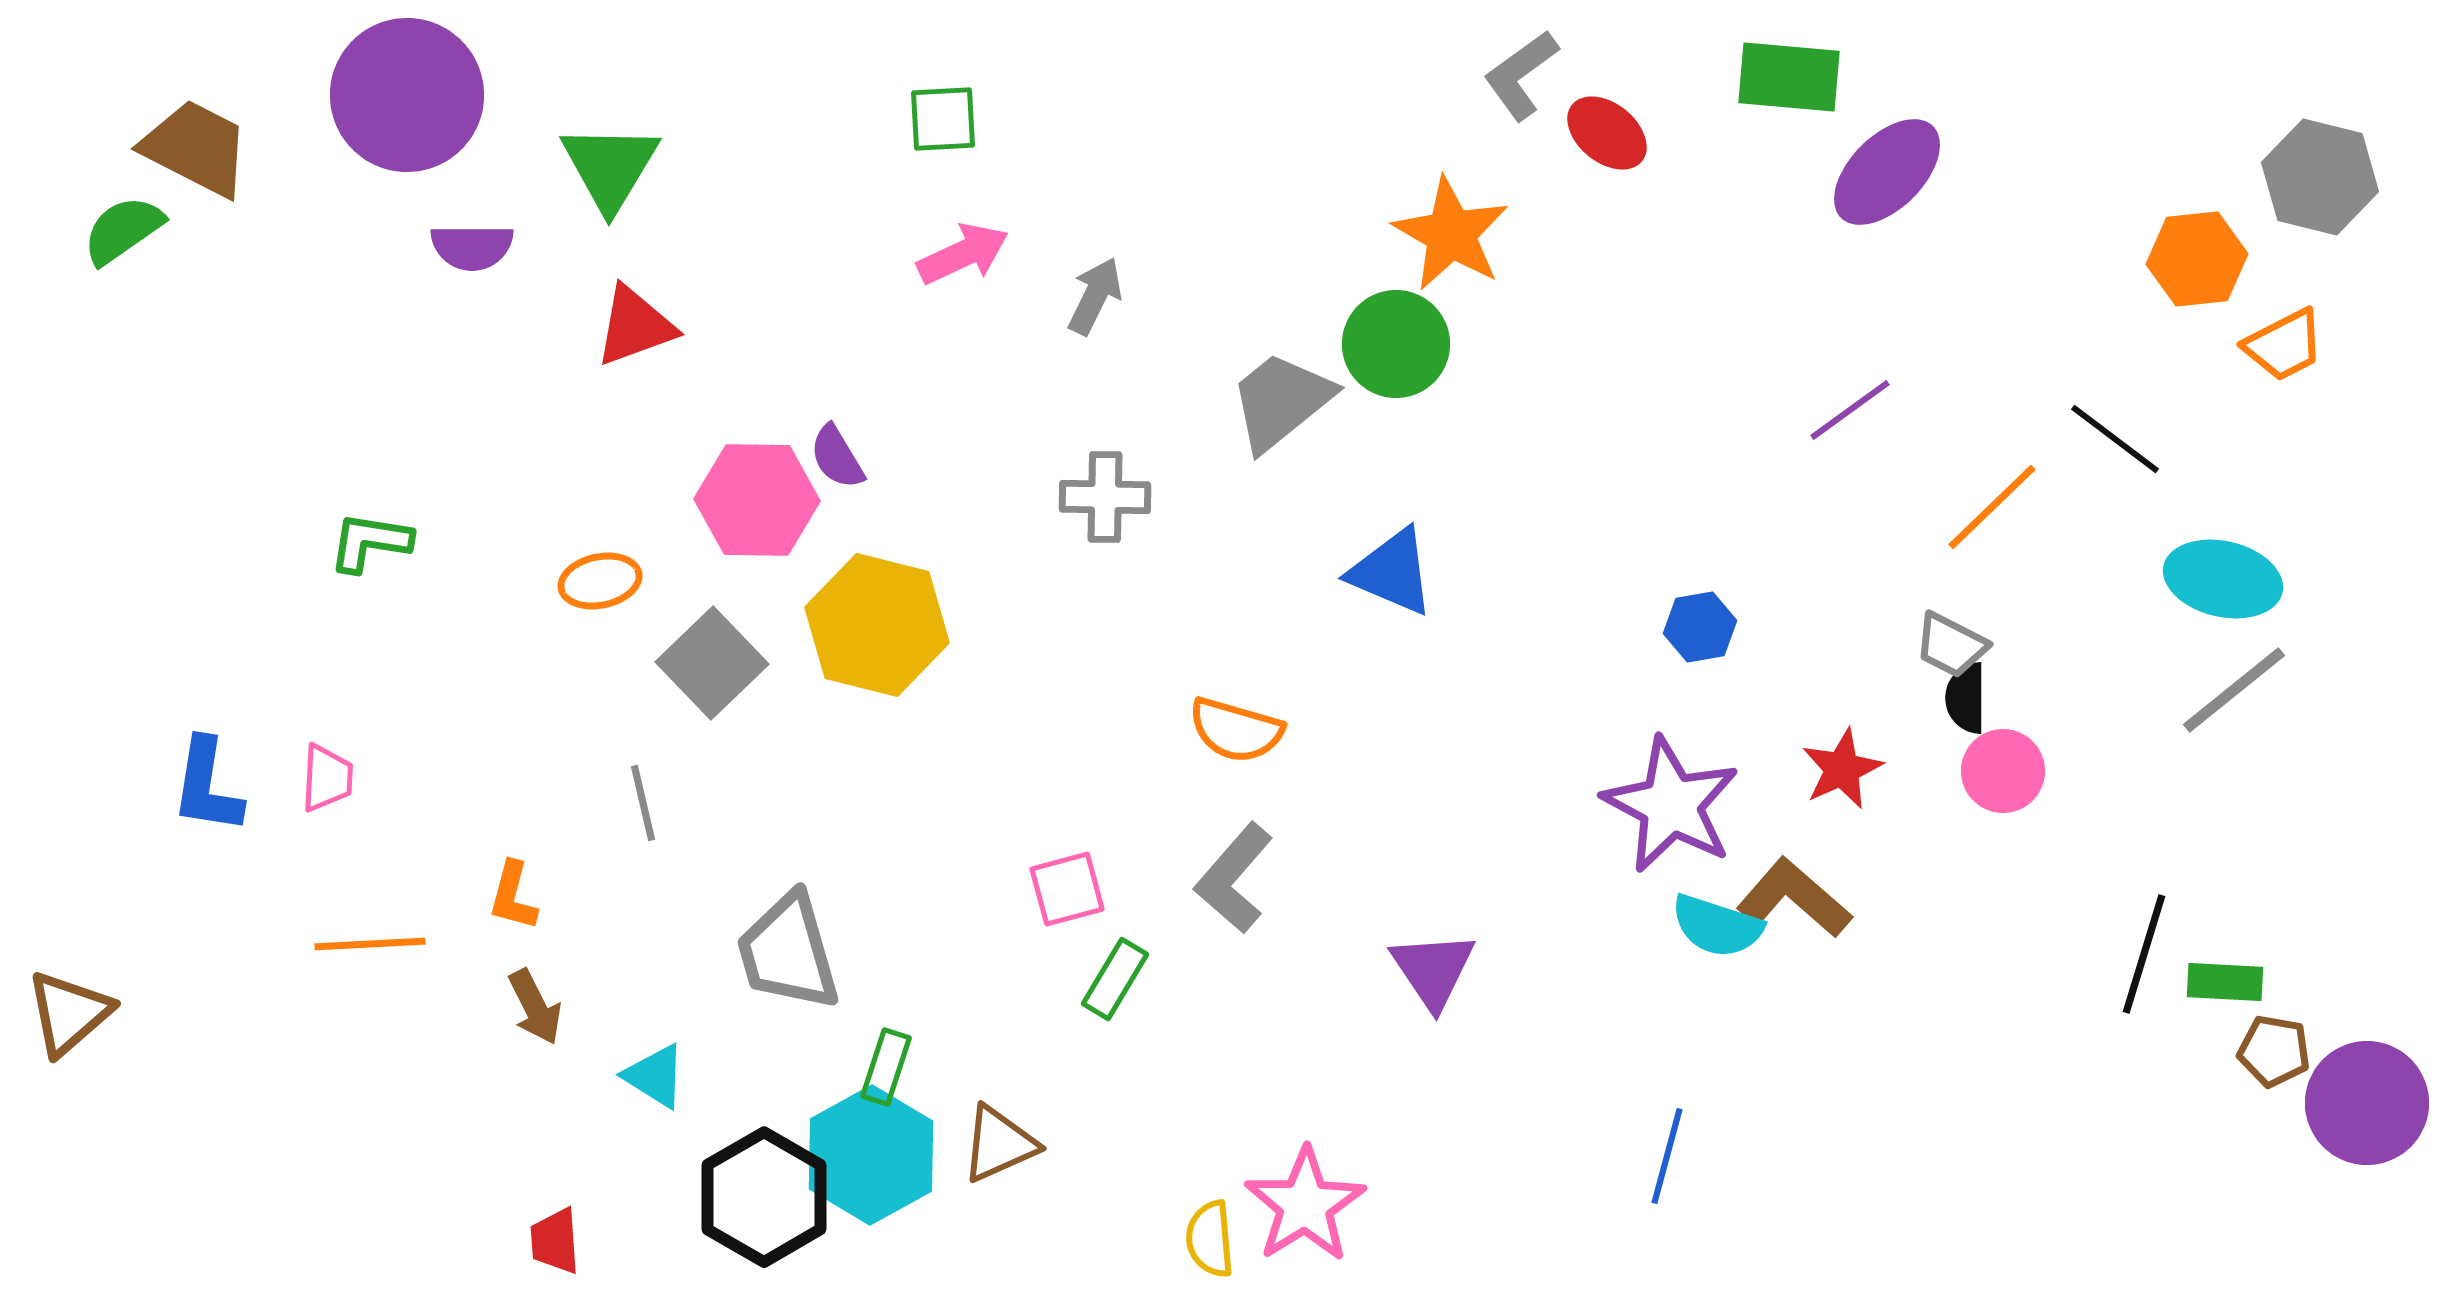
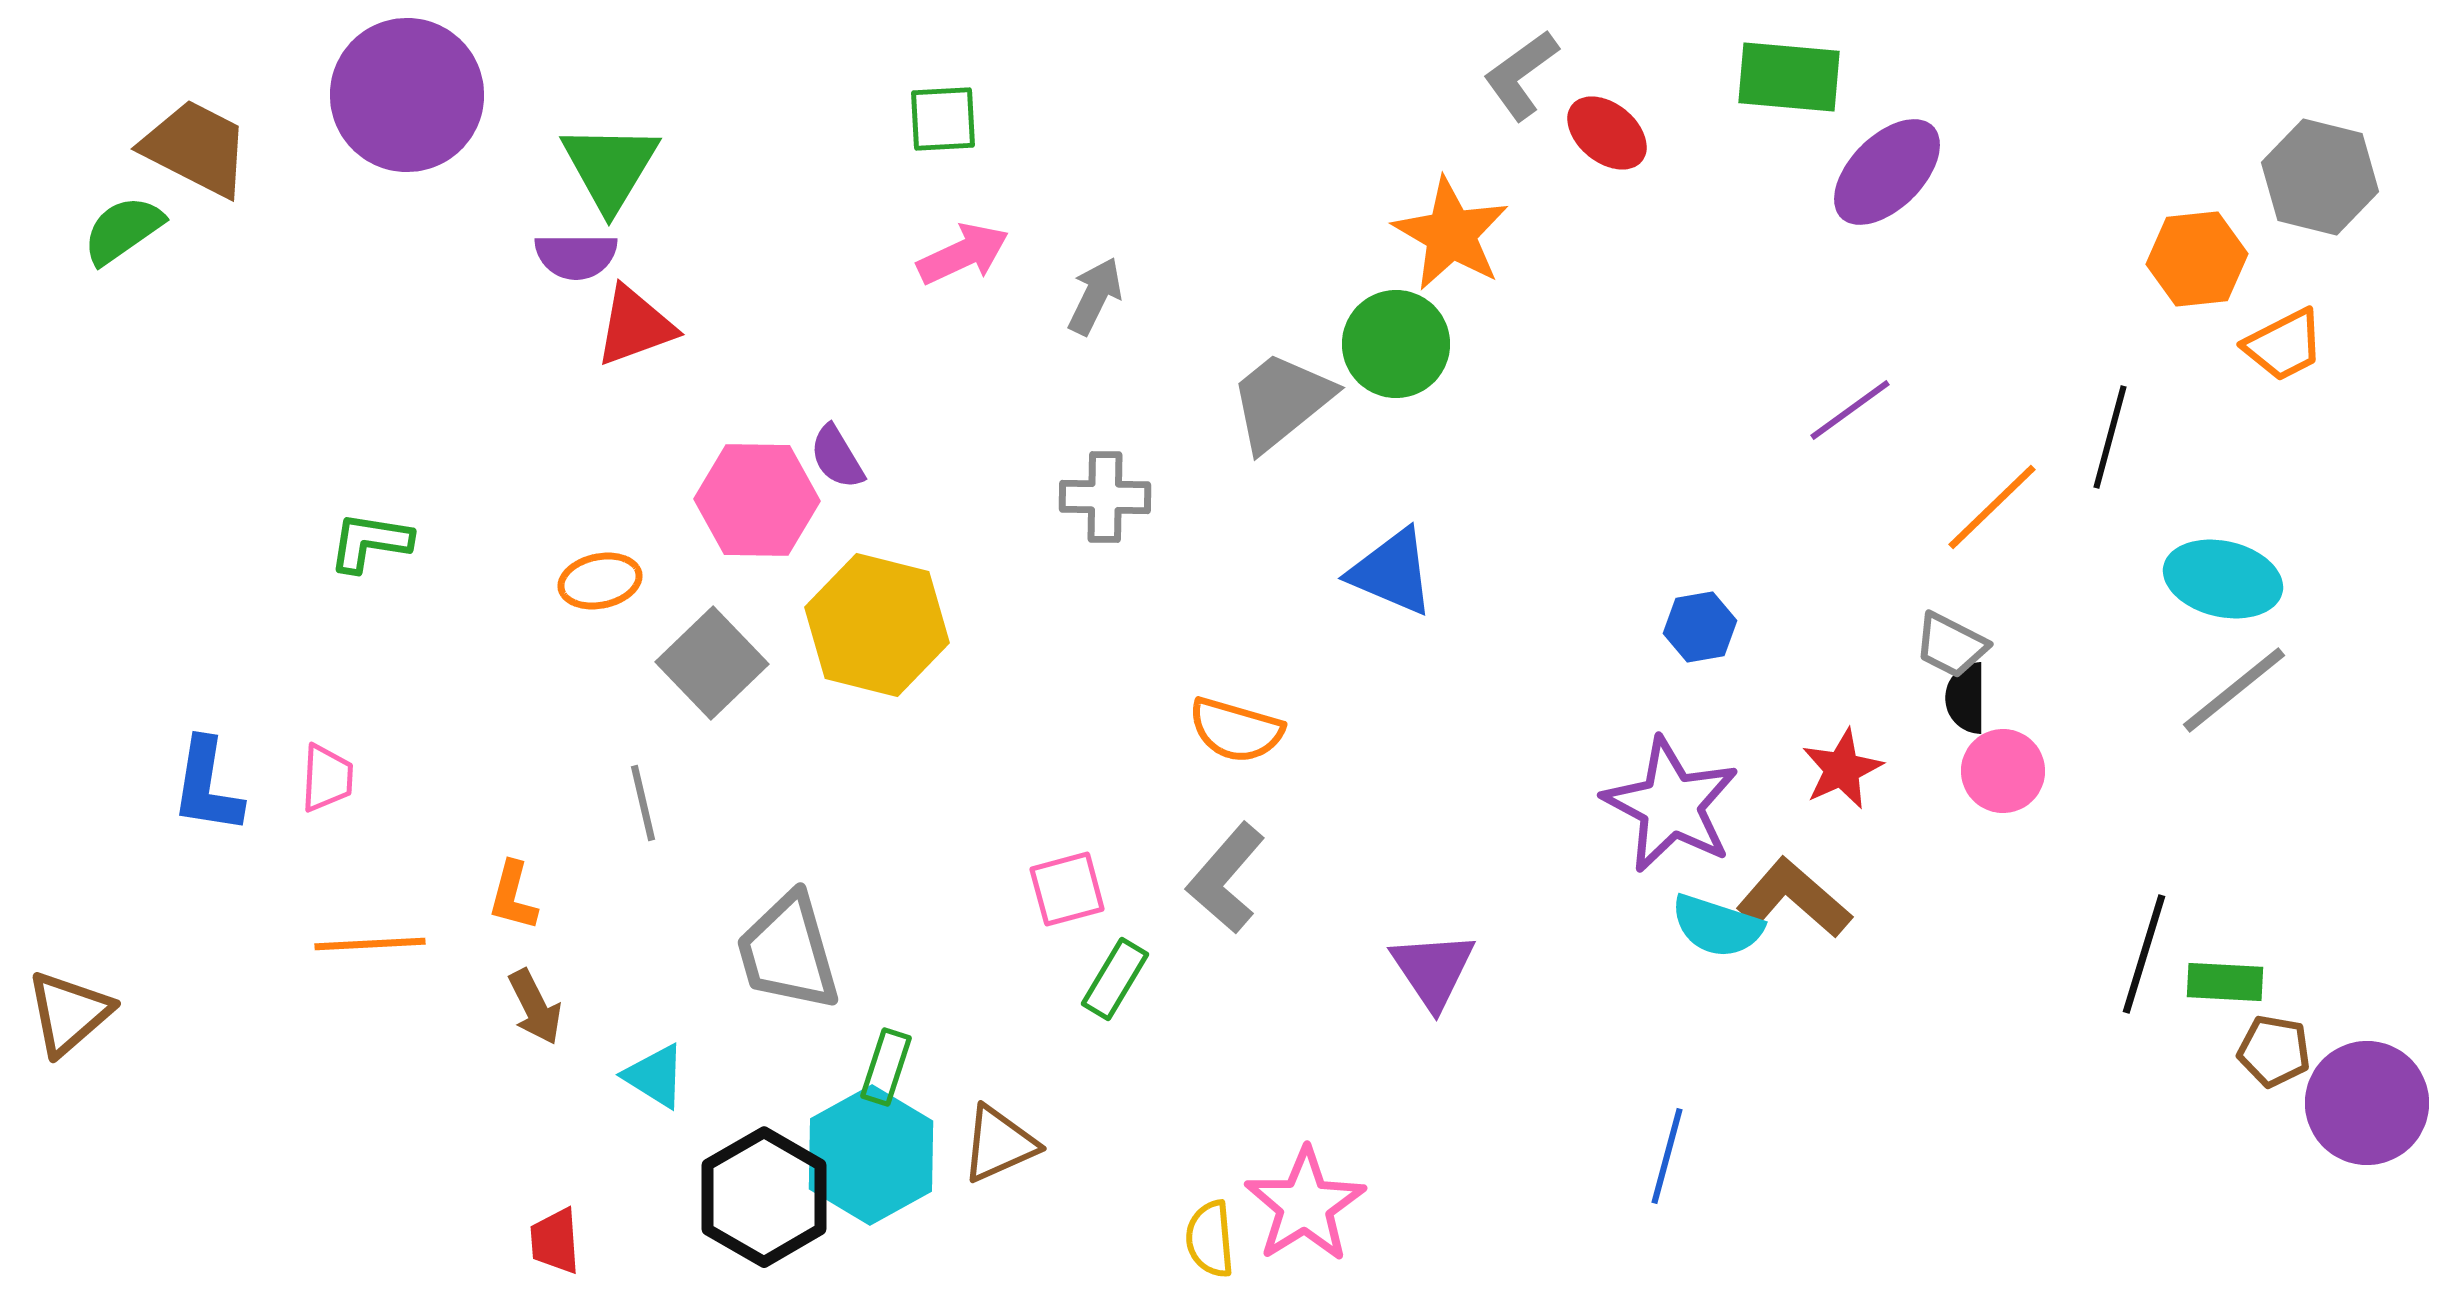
purple semicircle at (472, 247): moved 104 px right, 9 px down
black line at (2115, 439): moved 5 px left, 2 px up; rotated 68 degrees clockwise
gray L-shape at (1234, 878): moved 8 px left
